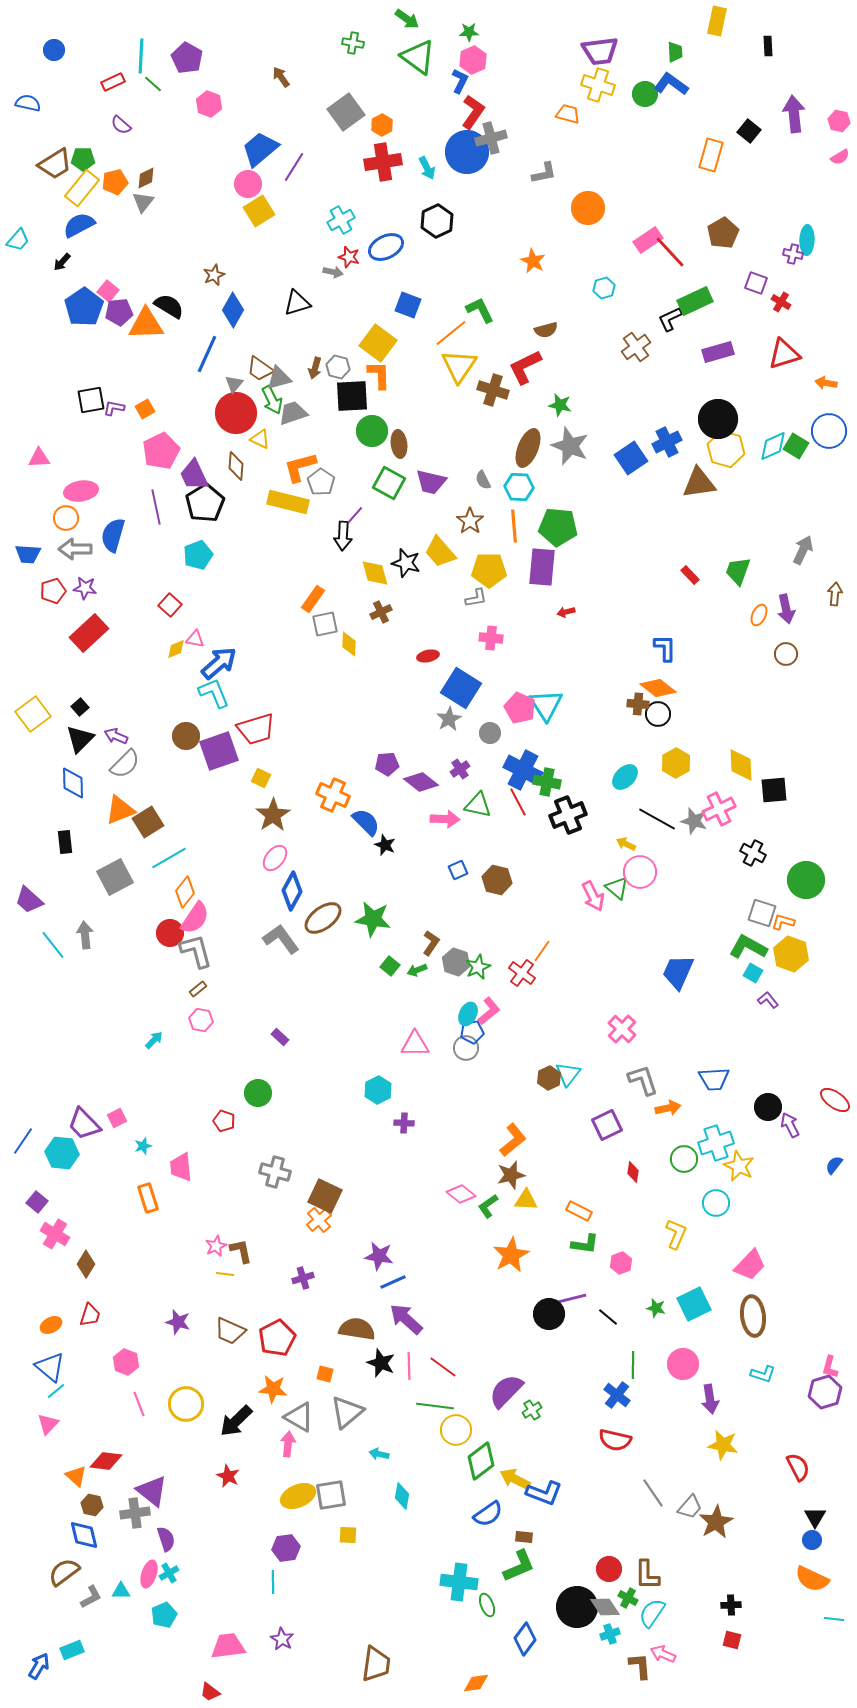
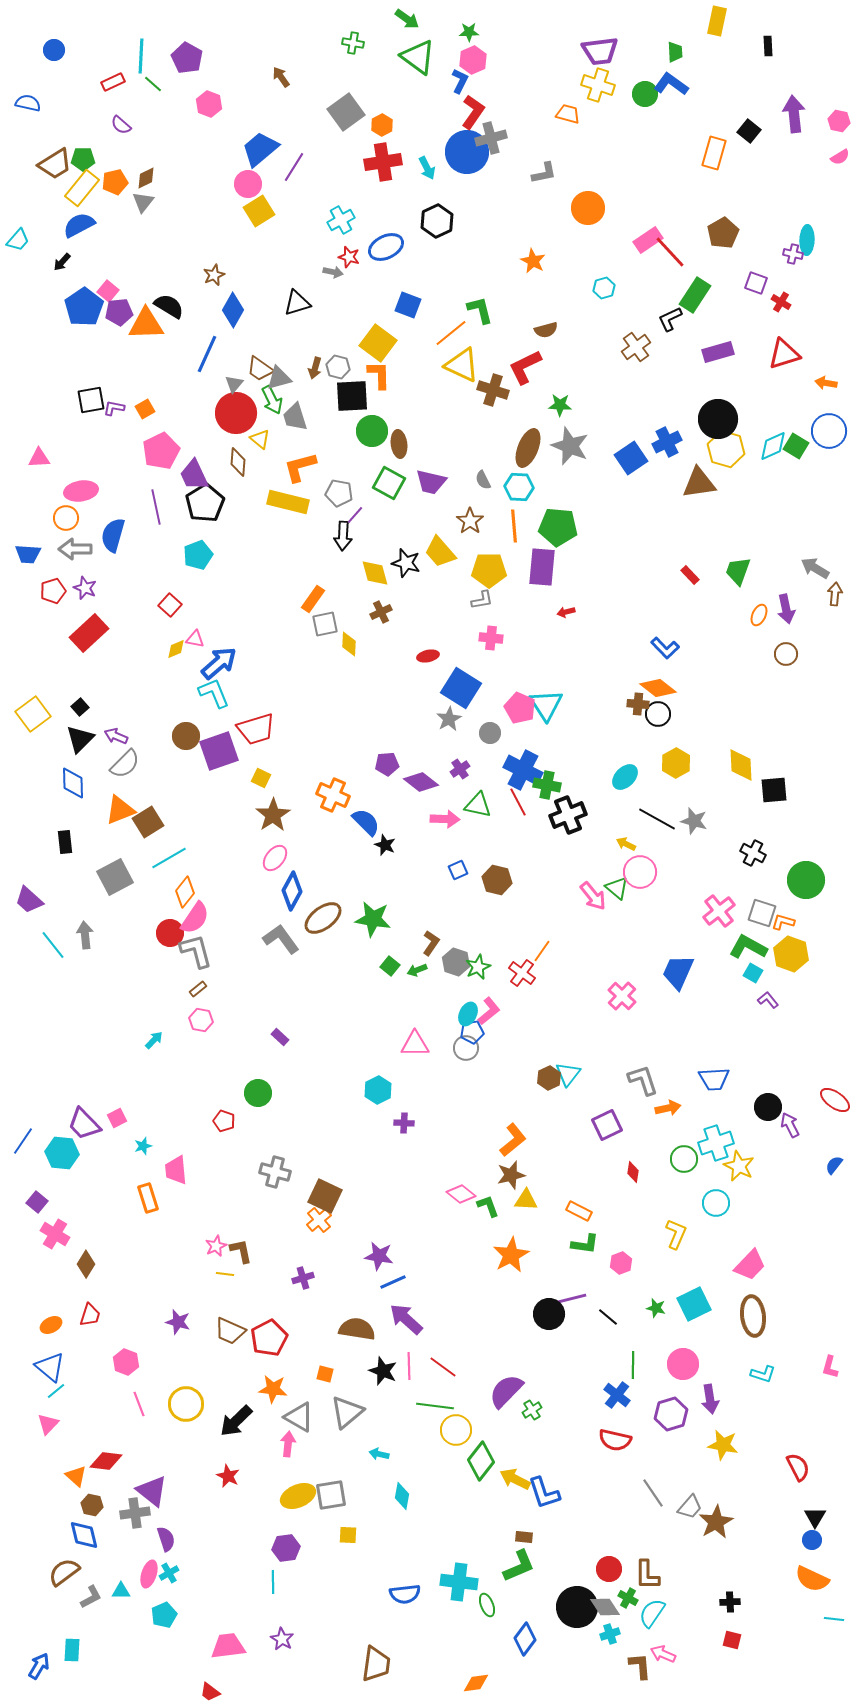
orange rectangle at (711, 155): moved 3 px right, 2 px up
green rectangle at (695, 301): moved 6 px up; rotated 32 degrees counterclockwise
green L-shape at (480, 310): rotated 12 degrees clockwise
yellow triangle at (459, 366): moved 3 px right, 1 px up; rotated 39 degrees counterclockwise
green star at (560, 405): rotated 10 degrees counterclockwise
gray trapezoid at (293, 413): moved 2 px right, 4 px down; rotated 88 degrees counterclockwise
yellow triangle at (260, 439): rotated 15 degrees clockwise
brown diamond at (236, 466): moved 2 px right, 4 px up
gray pentagon at (321, 482): moved 18 px right, 11 px down; rotated 24 degrees counterclockwise
gray arrow at (803, 550): moved 12 px right, 18 px down; rotated 84 degrees counterclockwise
purple star at (85, 588): rotated 15 degrees clockwise
gray L-shape at (476, 598): moved 6 px right, 2 px down
blue L-shape at (665, 648): rotated 136 degrees clockwise
green cross at (547, 782): moved 3 px down
pink cross at (719, 809): moved 102 px down; rotated 12 degrees counterclockwise
pink arrow at (593, 896): rotated 12 degrees counterclockwise
pink cross at (622, 1029): moved 33 px up
pink trapezoid at (181, 1167): moved 5 px left, 3 px down
green L-shape at (488, 1206): rotated 105 degrees clockwise
red pentagon at (277, 1338): moved 8 px left
black star at (381, 1363): moved 2 px right, 8 px down
purple hexagon at (825, 1392): moved 154 px left, 22 px down
green diamond at (481, 1461): rotated 15 degrees counterclockwise
blue L-shape at (544, 1493): rotated 51 degrees clockwise
blue semicircle at (488, 1514): moved 83 px left, 80 px down; rotated 28 degrees clockwise
black cross at (731, 1605): moved 1 px left, 3 px up
cyan rectangle at (72, 1650): rotated 65 degrees counterclockwise
